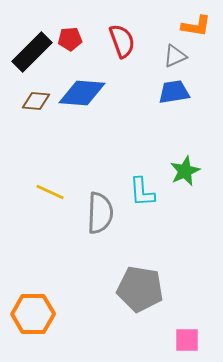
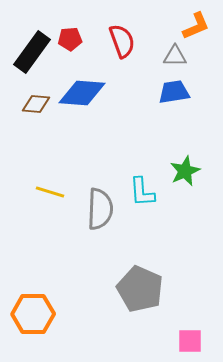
orange L-shape: rotated 32 degrees counterclockwise
black rectangle: rotated 9 degrees counterclockwise
gray triangle: rotated 25 degrees clockwise
brown diamond: moved 3 px down
yellow line: rotated 8 degrees counterclockwise
gray semicircle: moved 4 px up
gray pentagon: rotated 15 degrees clockwise
pink square: moved 3 px right, 1 px down
